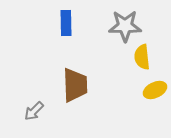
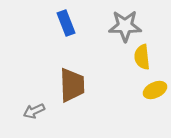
blue rectangle: rotated 20 degrees counterclockwise
brown trapezoid: moved 3 px left
gray arrow: rotated 20 degrees clockwise
